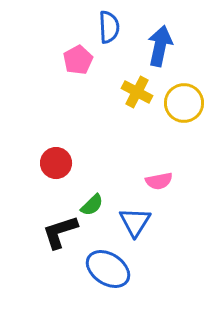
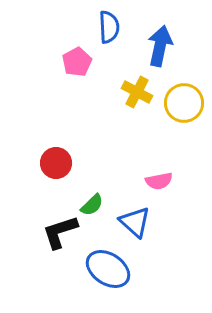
pink pentagon: moved 1 px left, 2 px down
blue triangle: rotated 20 degrees counterclockwise
